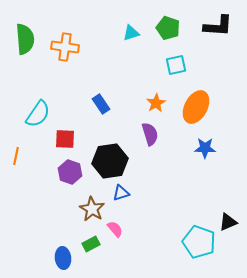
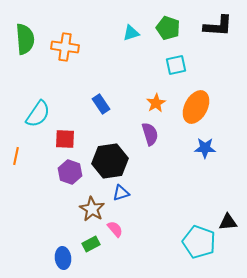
black triangle: rotated 18 degrees clockwise
